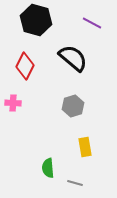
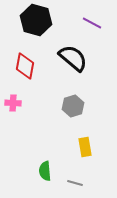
red diamond: rotated 16 degrees counterclockwise
green semicircle: moved 3 px left, 3 px down
